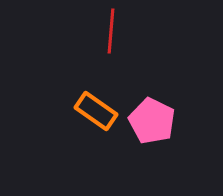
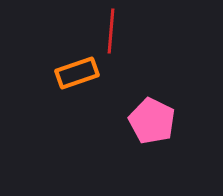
orange rectangle: moved 19 px left, 38 px up; rotated 54 degrees counterclockwise
